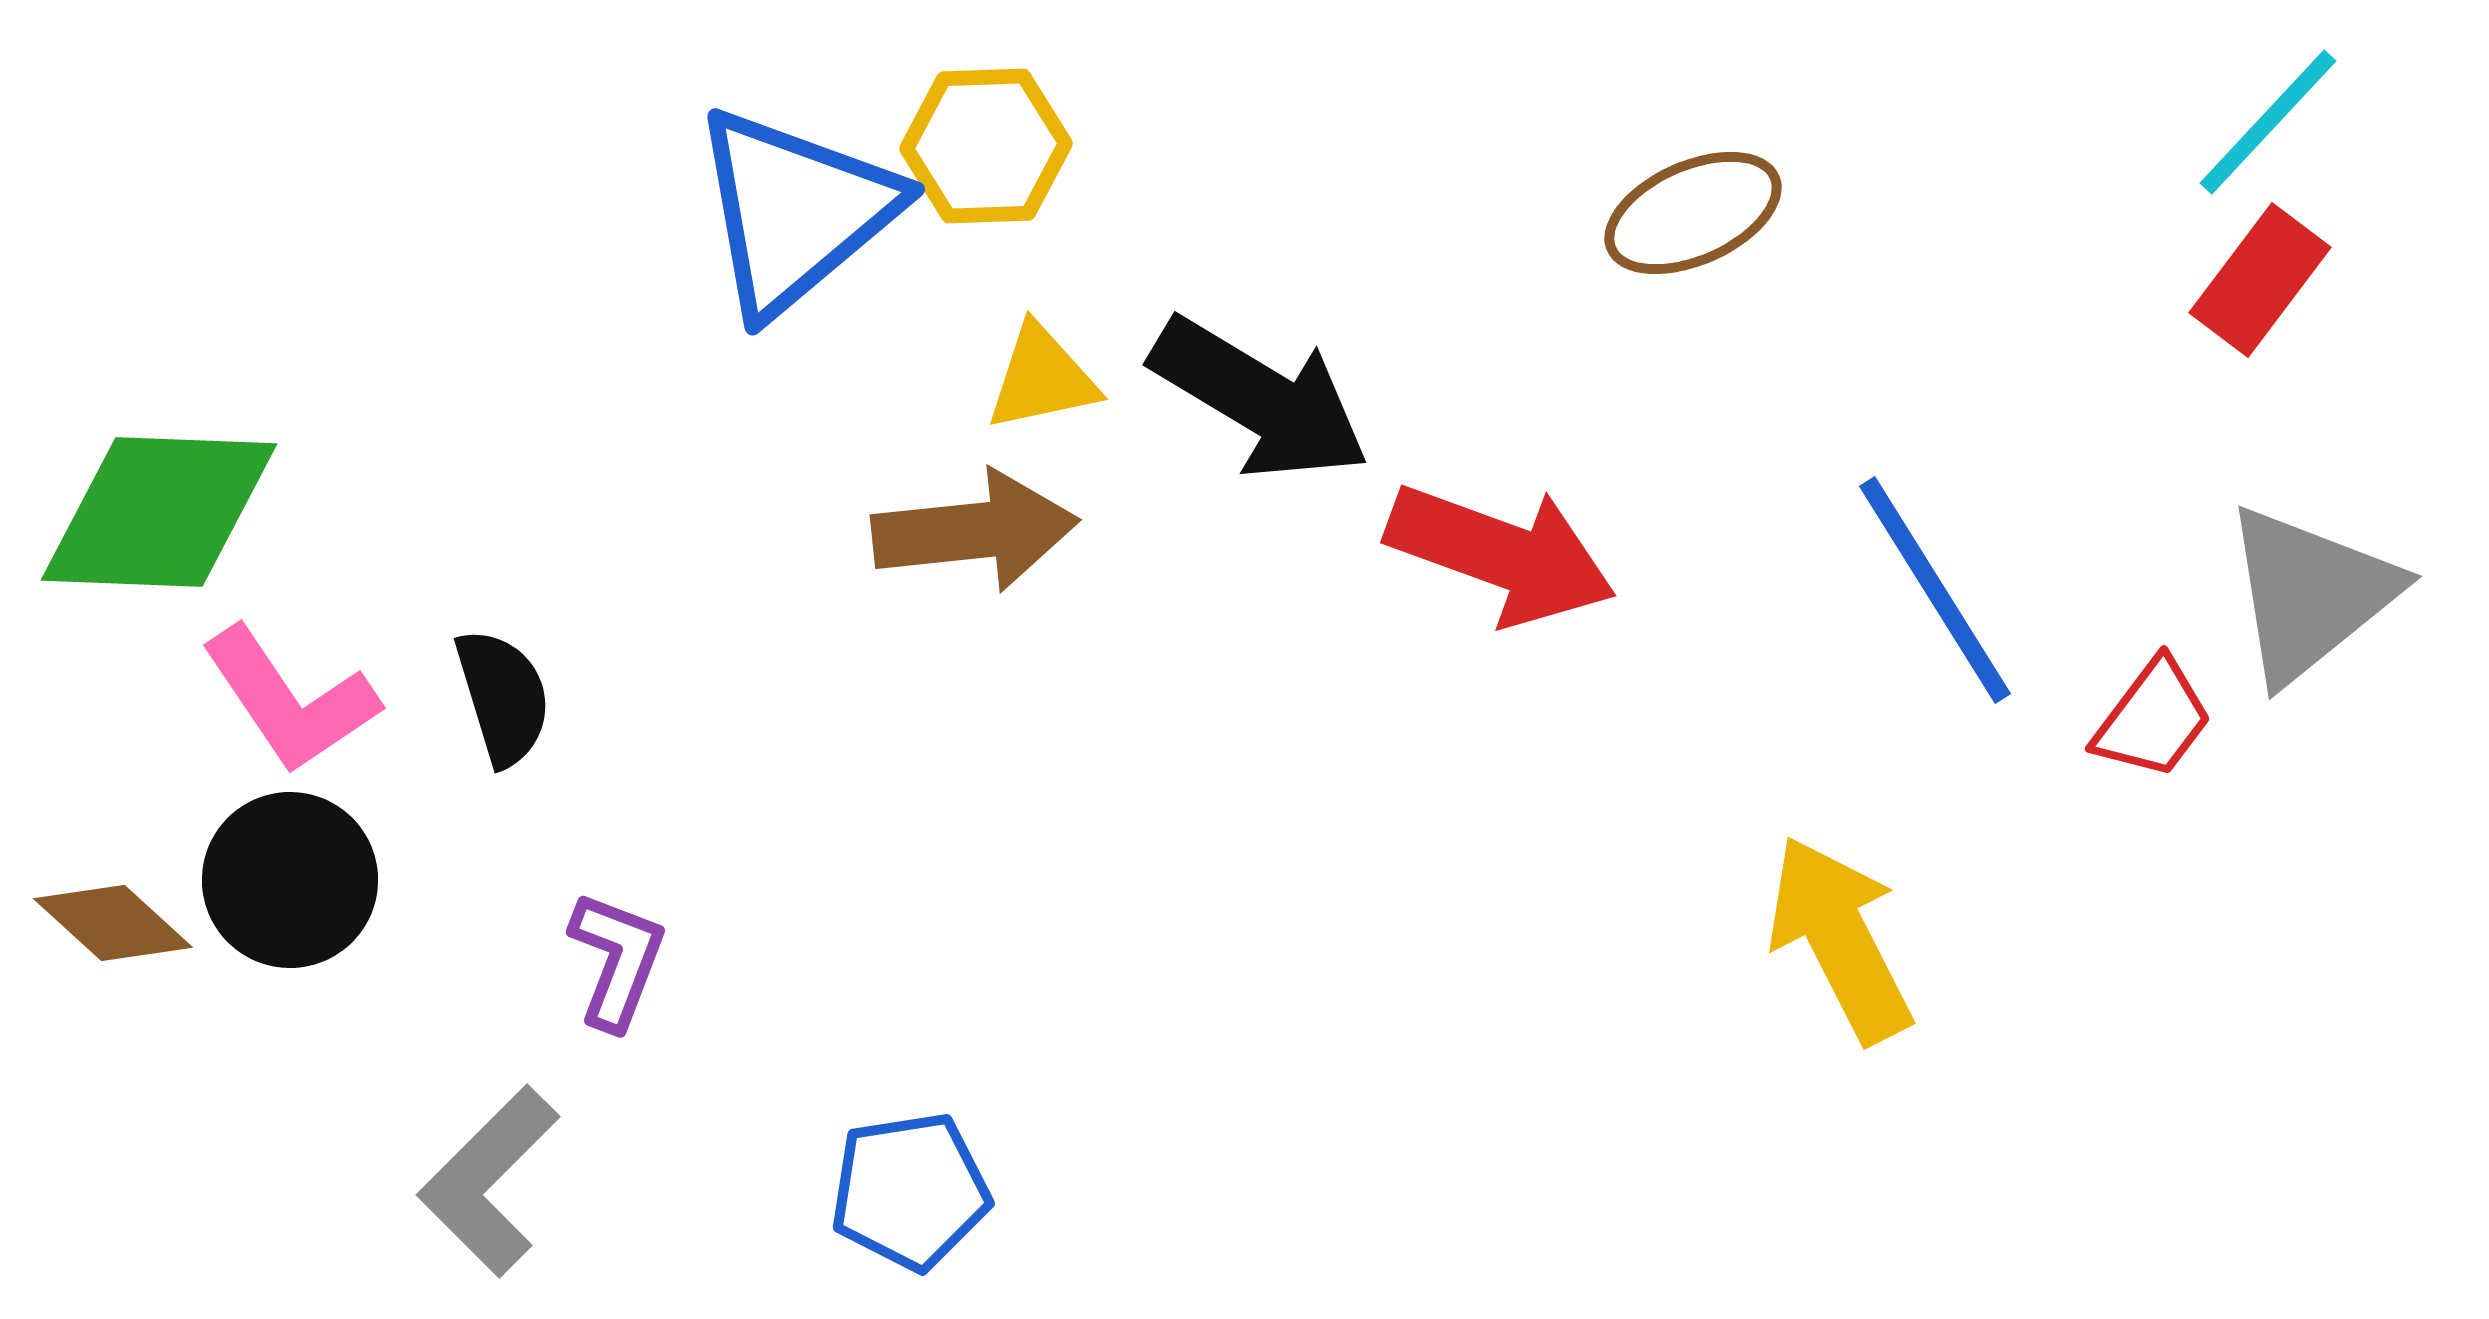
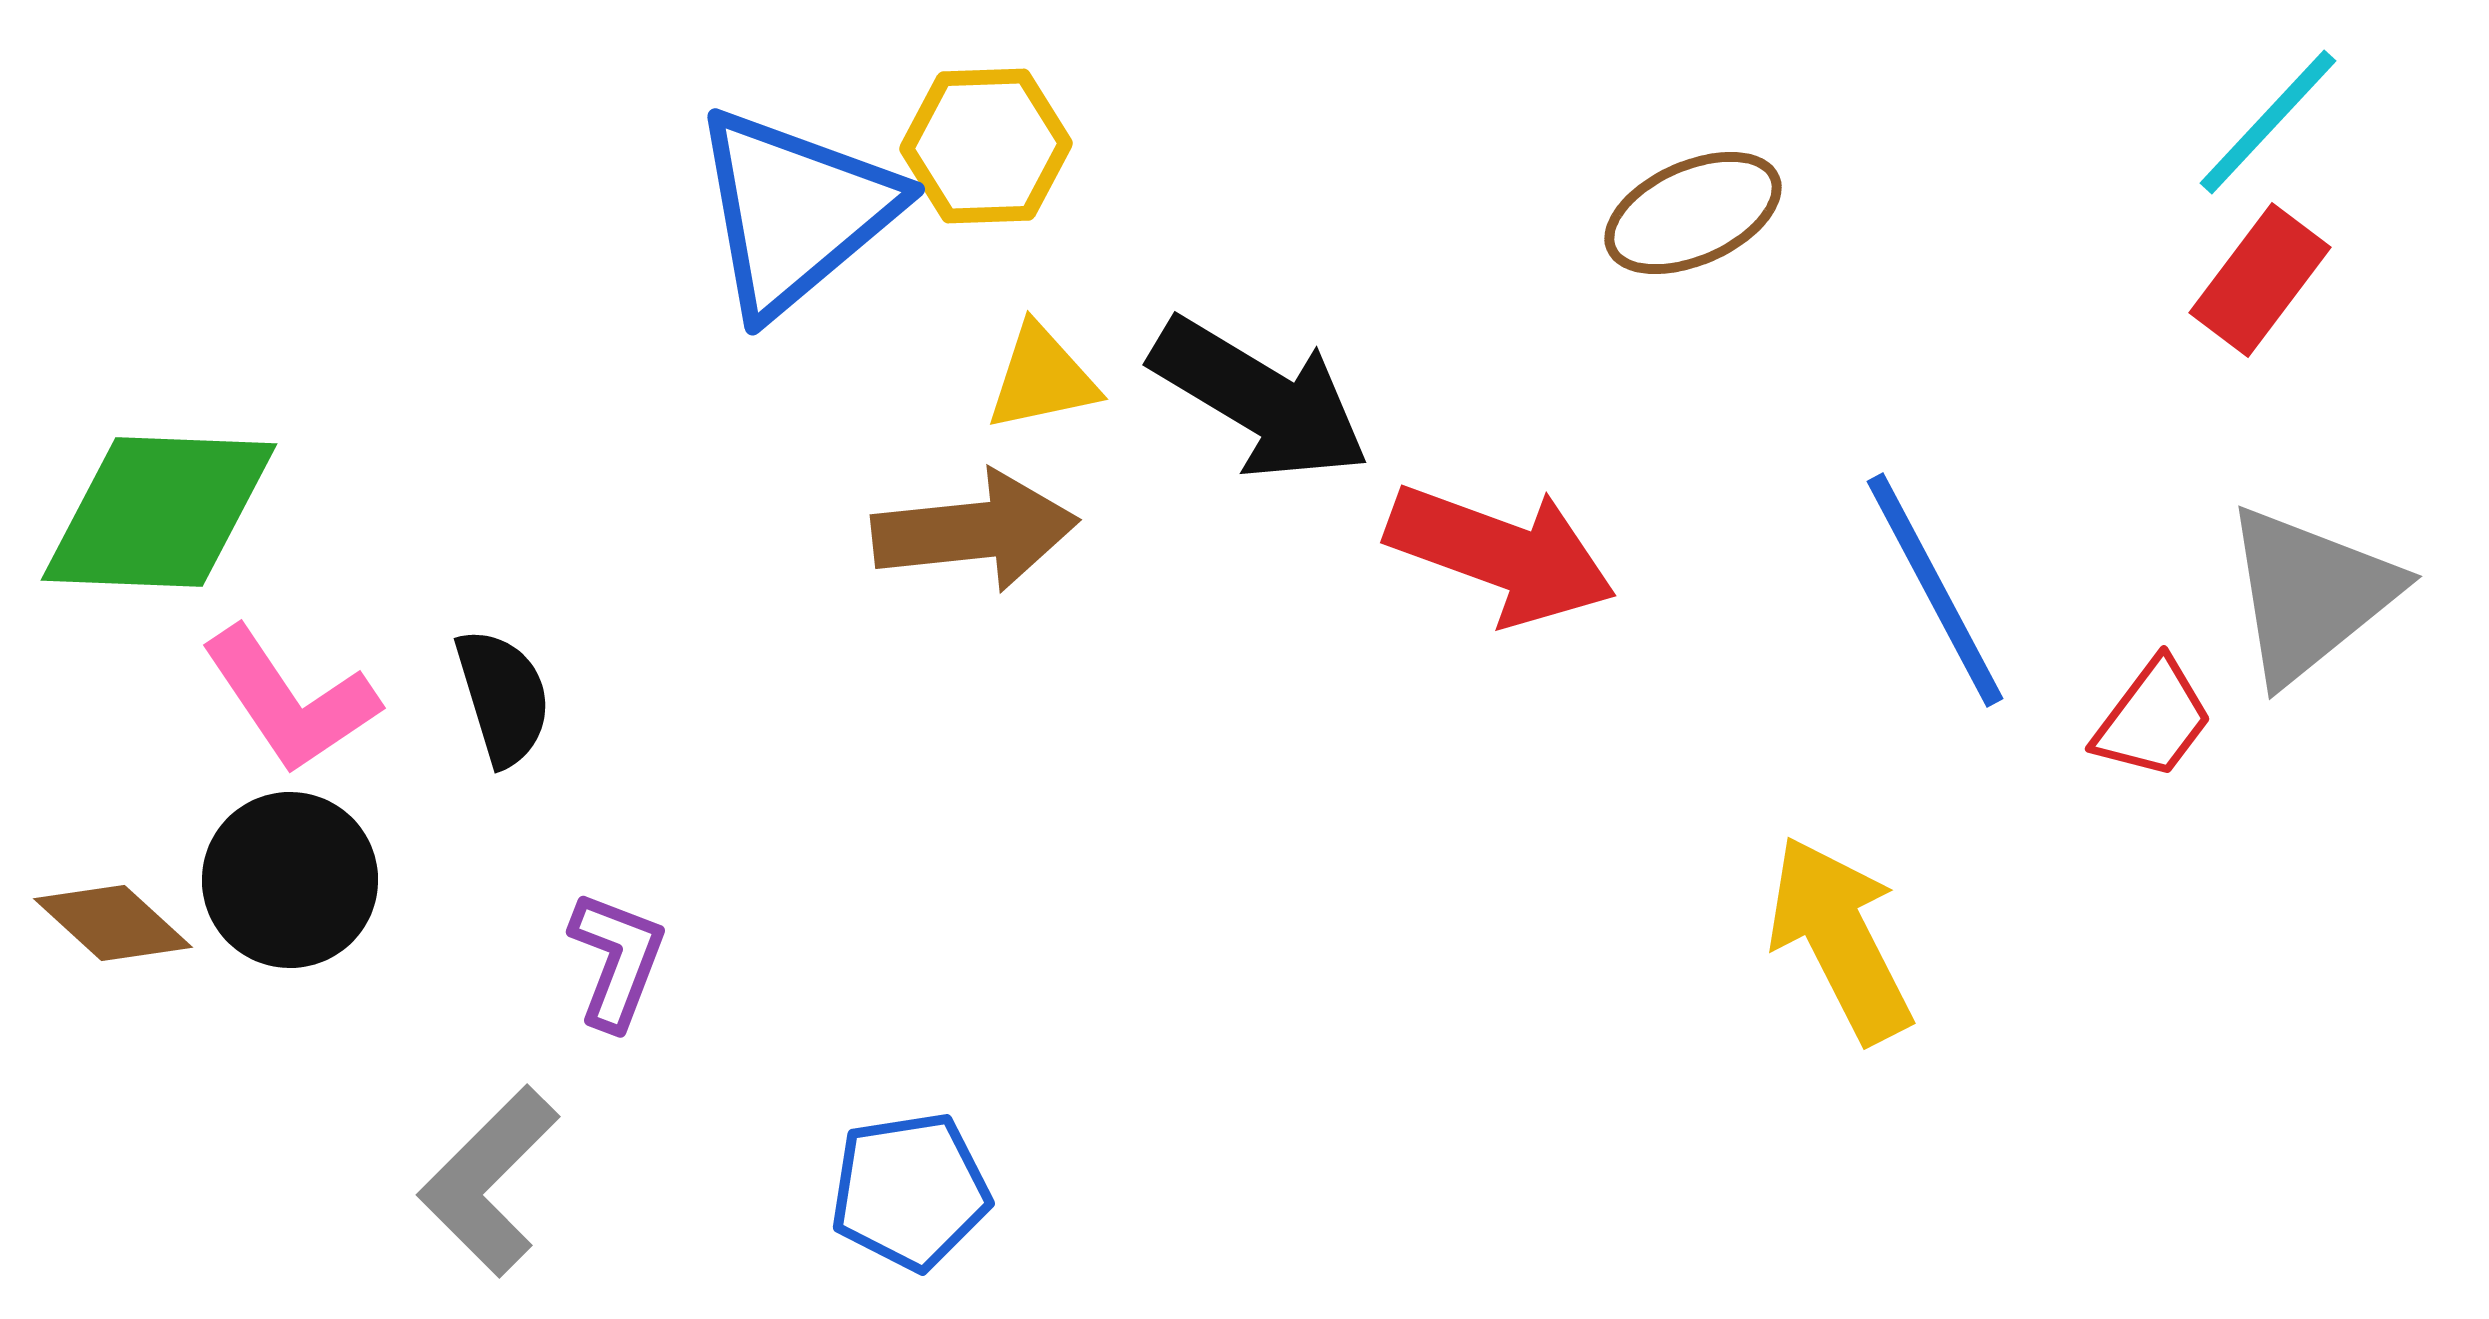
blue line: rotated 4 degrees clockwise
